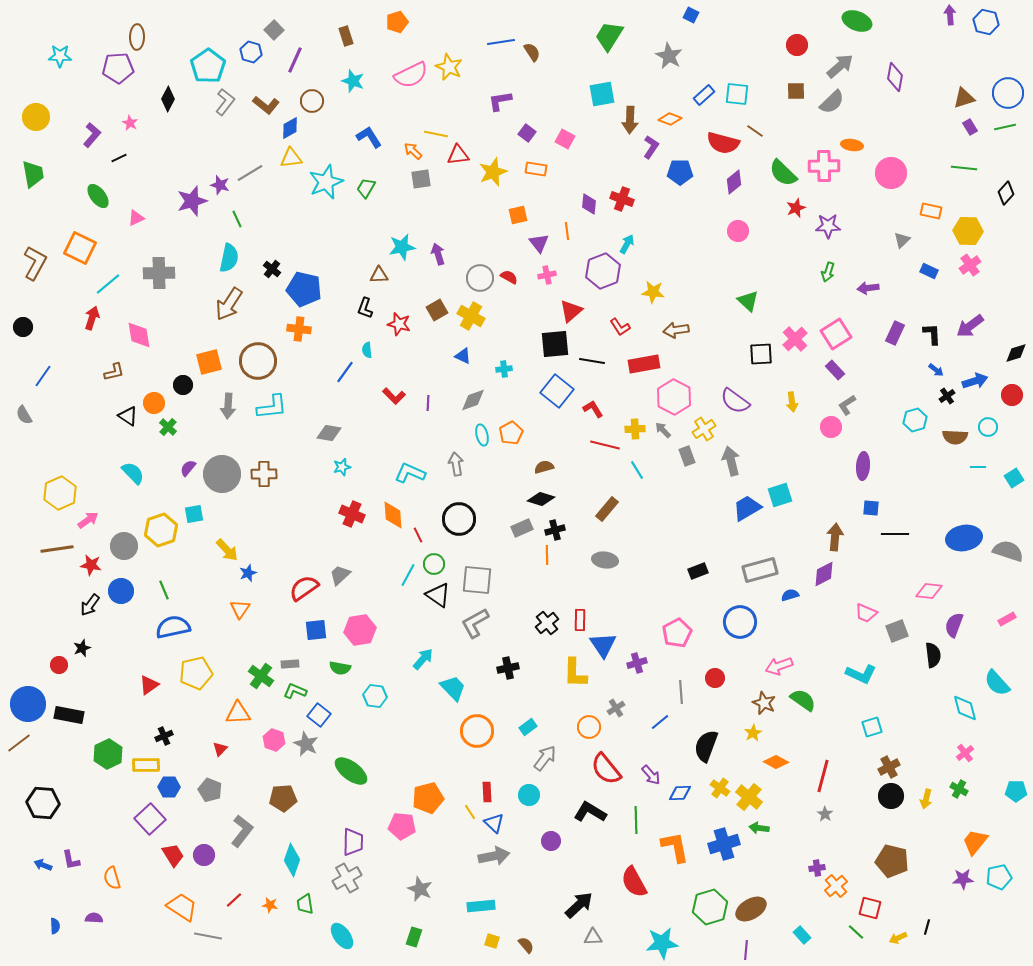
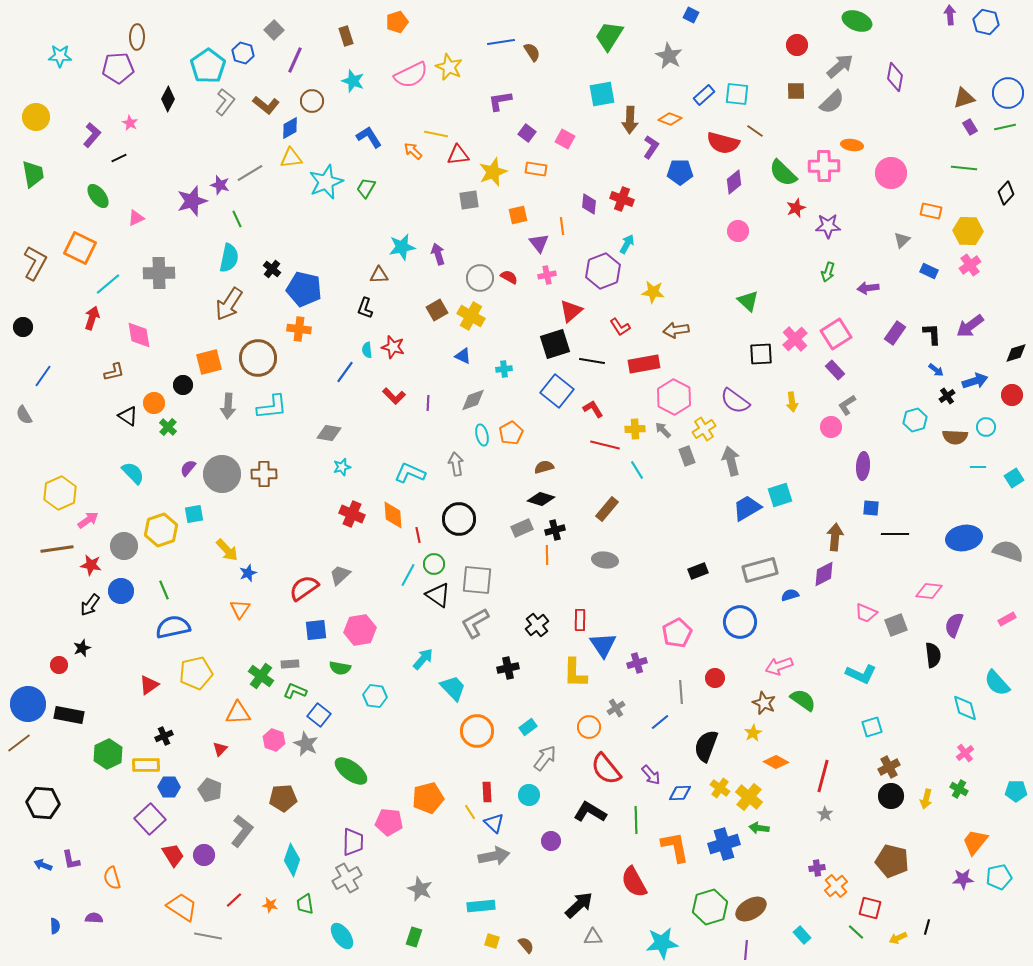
blue hexagon at (251, 52): moved 8 px left, 1 px down
gray square at (421, 179): moved 48 px right, 21 px down
orange line at (567, 231): moved 5 px left, 5 px up
red star at (399, 324): moved 6 px left, 23 px down
purple rectangle at (895, 333): rotated 10 degrees clockwise
black square at (555, 344): rotated 12 degrees counterclockwise
brown circle at (258, 361): moved 3 px up
cyan circle at (988, 427): moved 2 px left
red line at (418, 535): rotated 14 degrees clockwise
black cross at (547, 623): moved 10 px left, 2 px down
gray square at (897, 631): moved 1 px left, 6 px up
pink pentagon at (402, 826): moved 13 px left, 4 px up
